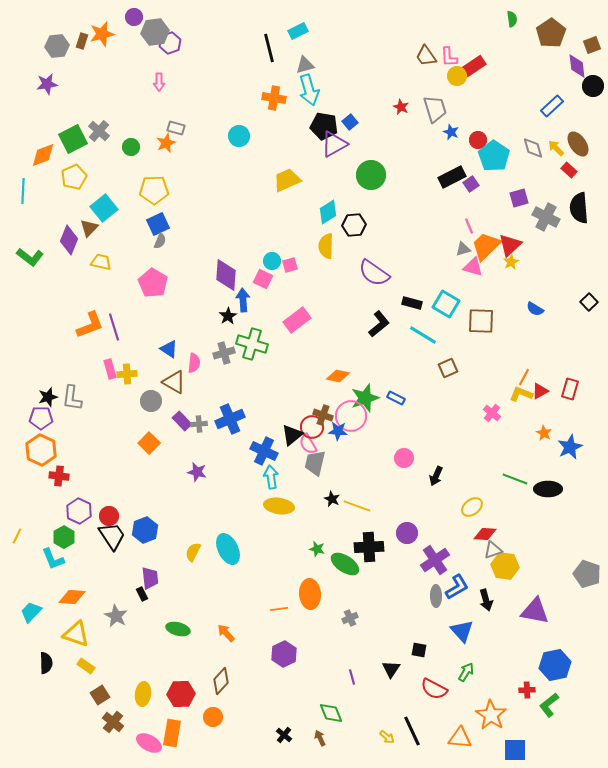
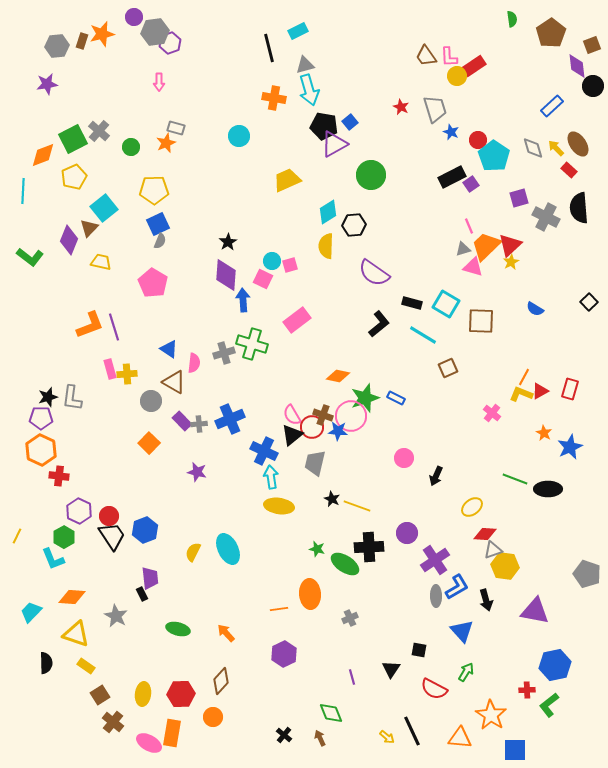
black star at (228, 316): moved 74 px up
pink semicircle at (308, 444): moved 16 px left, 29 px up
